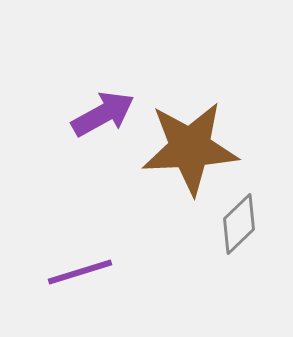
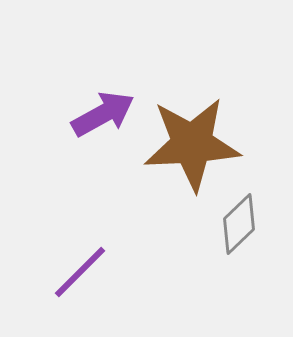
brown star: moved 2 px right, 4 px up
purple line: rotated 28 degrees counterclockwise
